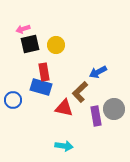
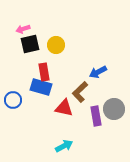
cyan arrow: rotated 36 degrees counterclockwise
